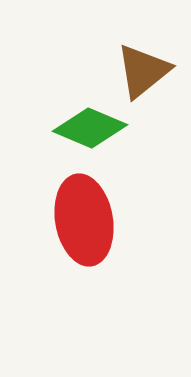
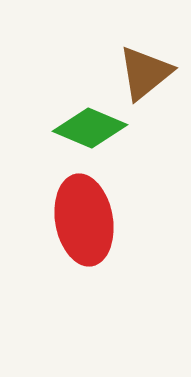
brown triangle: moved 2 px right, 2 px down
